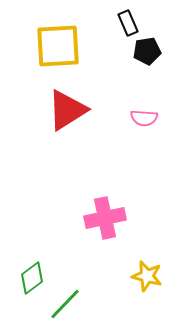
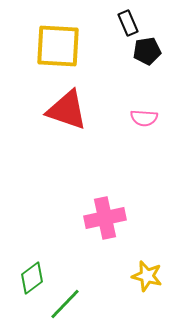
yellow square: rotated 6 degrees clockwise
red triangle: rotated 51 degrees clockwise
